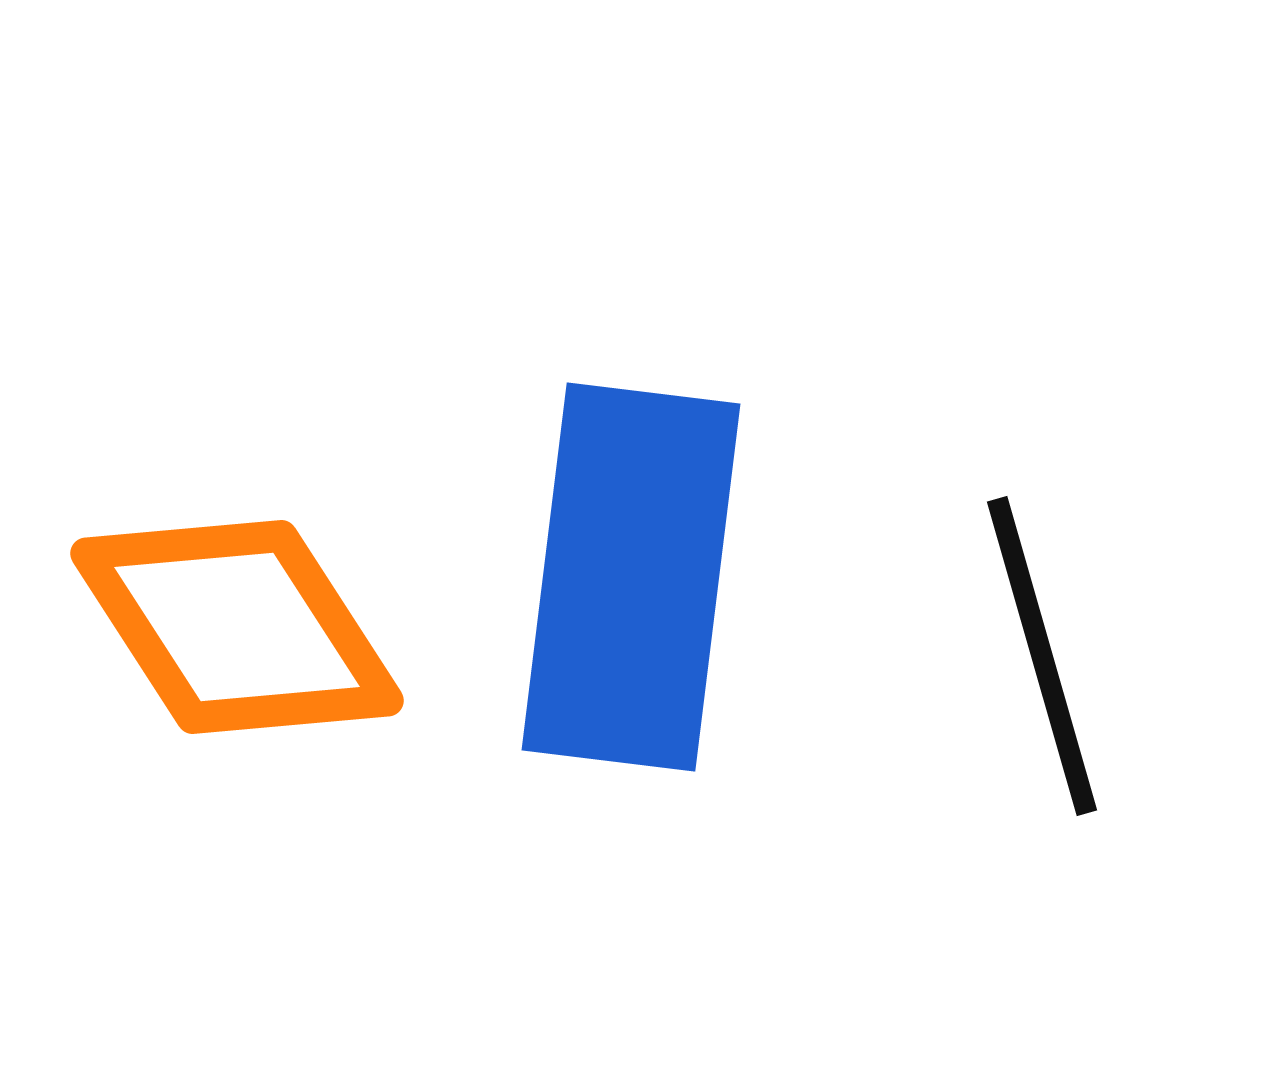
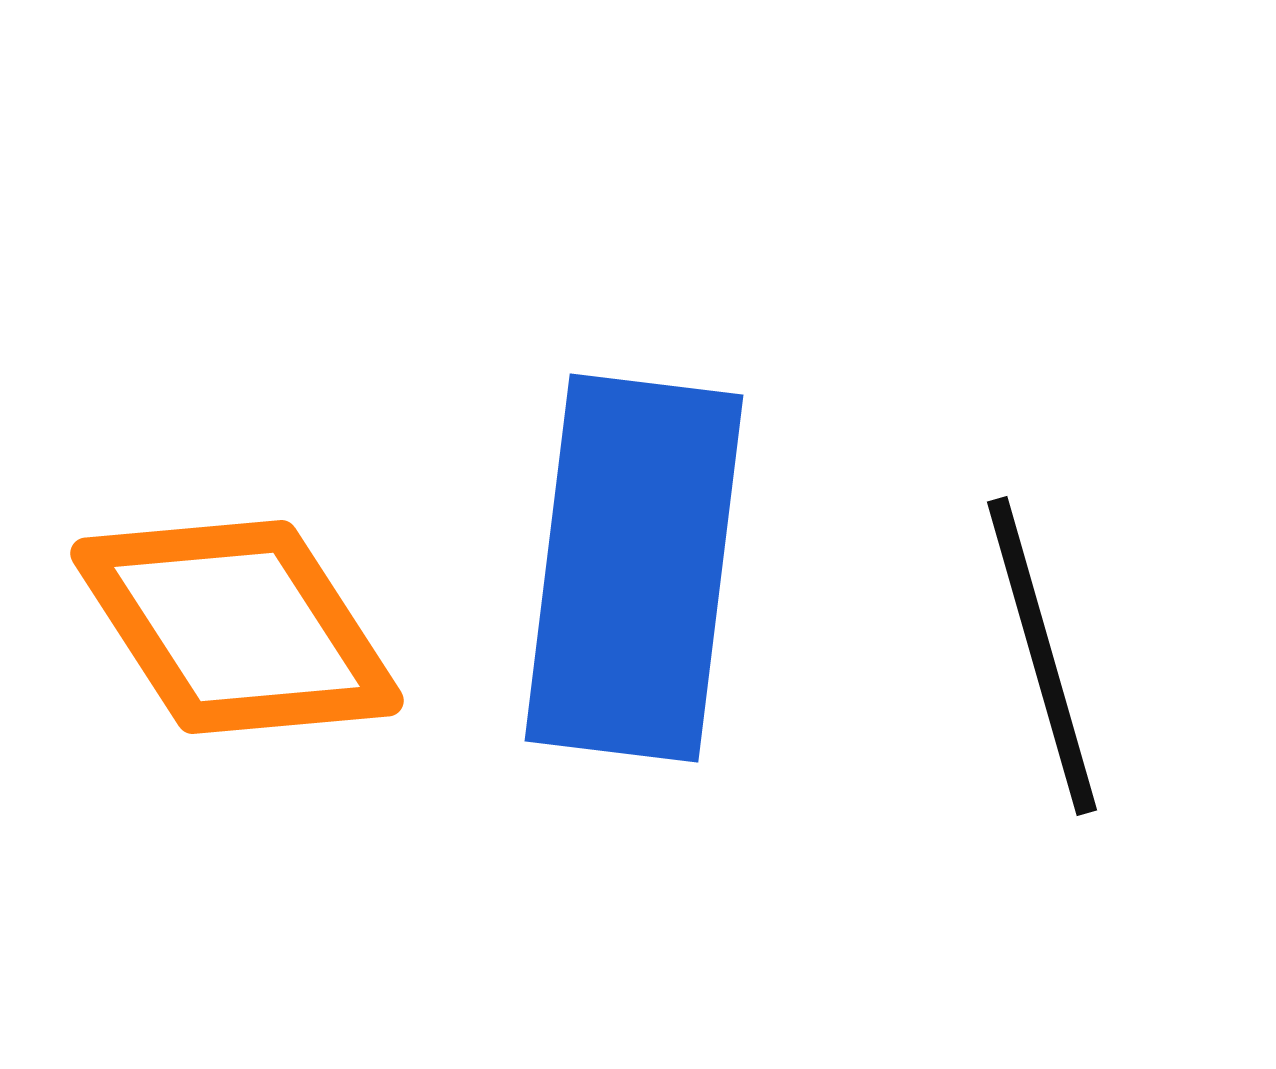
blue rectangle: moved 3 px right, 9 px up
